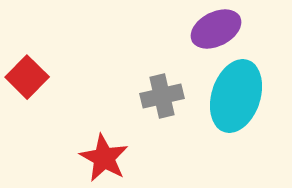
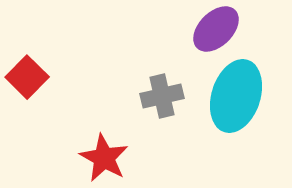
purple ellipse: rotated 18 degrees counterclockwise
